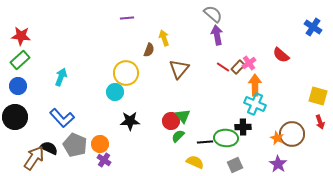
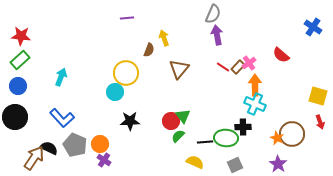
gray semicircle: rotated 72 degrees clockwise
